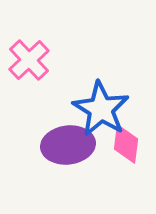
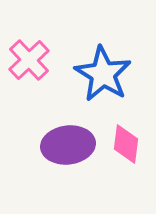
blue star: moved 2 px right, 35 px up
